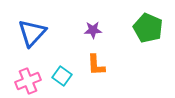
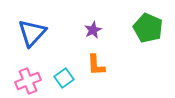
purple star: rotated 24 degrees counterclockwise
cyan square: moved 2 px right, 2 px down; rotated 18 degrees clockwise
